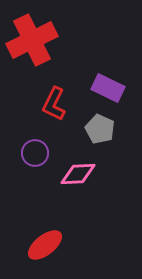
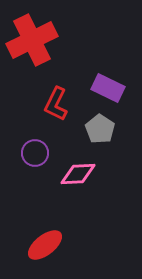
red L-shape: moved 2 px right
gray pentagon: rotated 8 degrees clockwise
